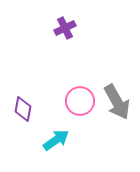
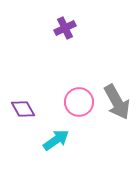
pink circle: moved 1 px left, 1 px down
purple diamond: rotated 40 degrees counterclockwise
